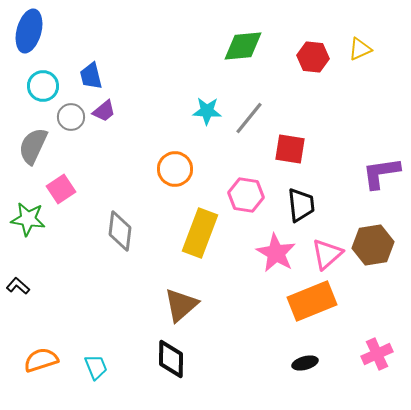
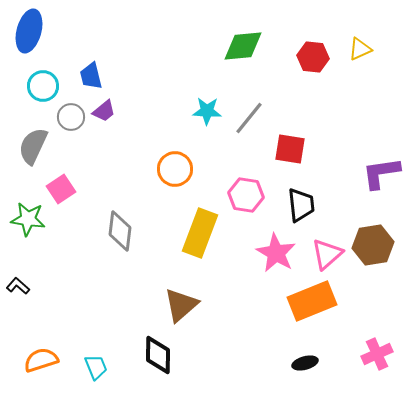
black diamond: moved 13 px left, 4 px up
